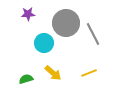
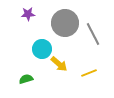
gray circle: moved 1 px left
cyan circle: moved 2 px left, 6 px down
yellow arrow: moved 6 px right, 9 px up
